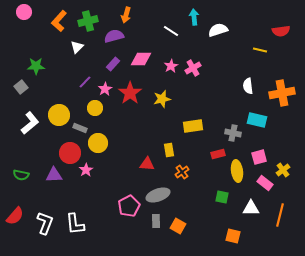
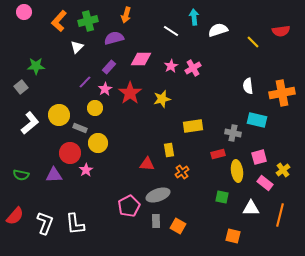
purple semicircle at (114, 36): moved 2 px down
yellow line at (260, 50): moved 7 px left, 8 px up; rotated 32 degrees clockwise
purple rectangle at (113, 64): moved 4 px left, 3 px down
